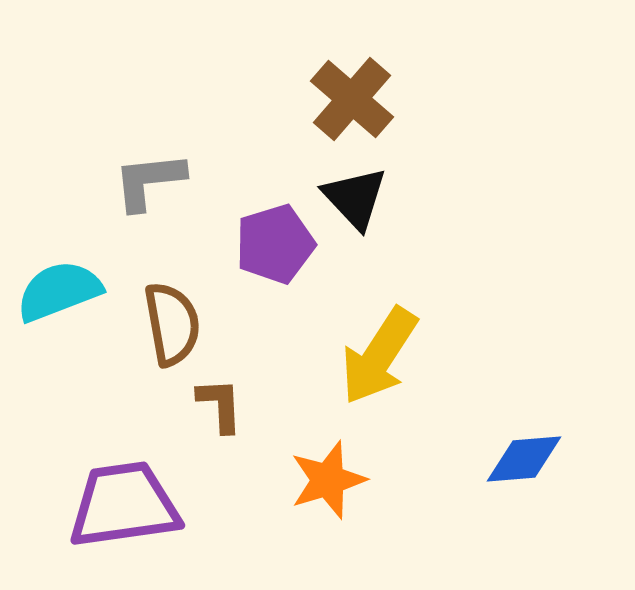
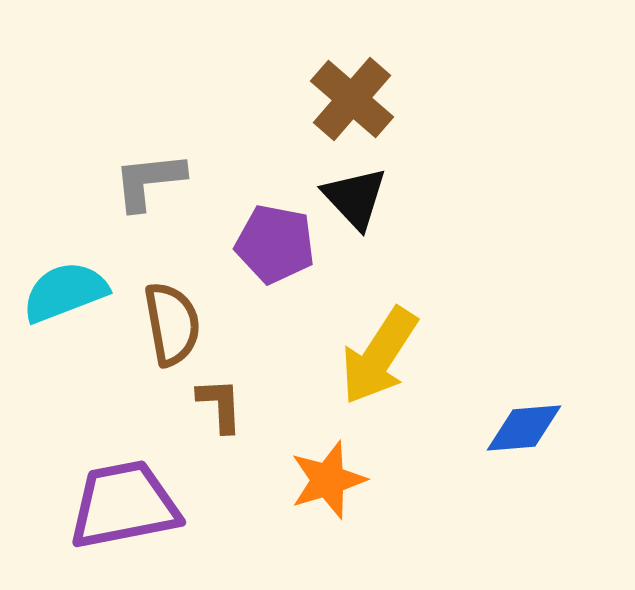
purple pentagon: rotated 28 degrees clockwise
cyan semicircle: moved 6 px right, 1 px down
blue diamond: moved 31 px up
purple trapezoid: rotated 3 degrees counterclockwise
